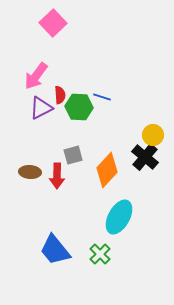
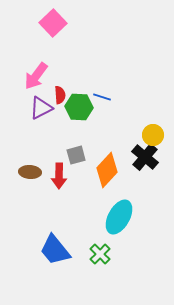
gray square: moved 3 px right
red arrow: moved 2 px right
